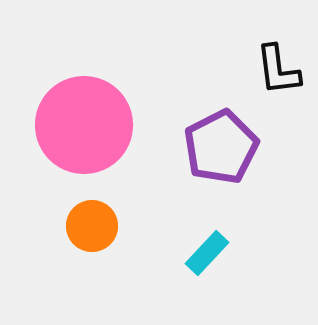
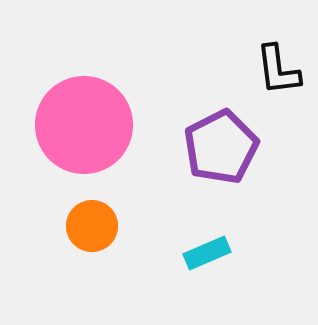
cyan rectangle: rotated 24 degrees clockwise
